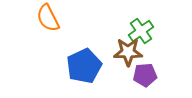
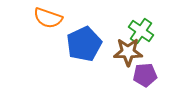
orange semicircle: rotated 44 degrees counterclockwise
green cross: rotated 20 degrees counterclockwise
blue pentagon: moved 22 px up
